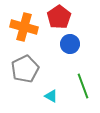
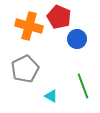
red pentagon: rotated 15 degrees counterclockwise
orange cross: moved 5 px right, 1 px up
blue circle: moved 7 px right, 5 px up
